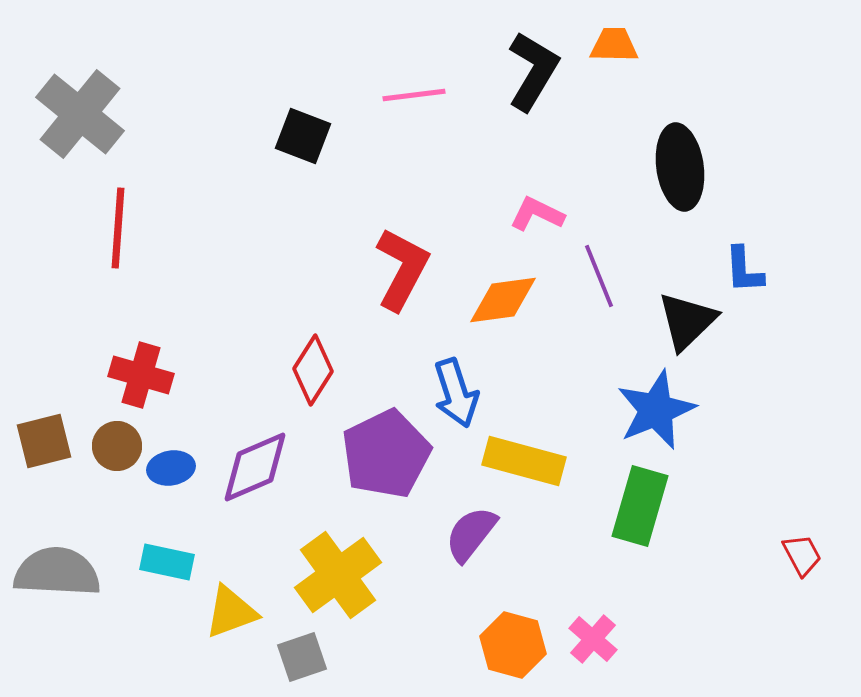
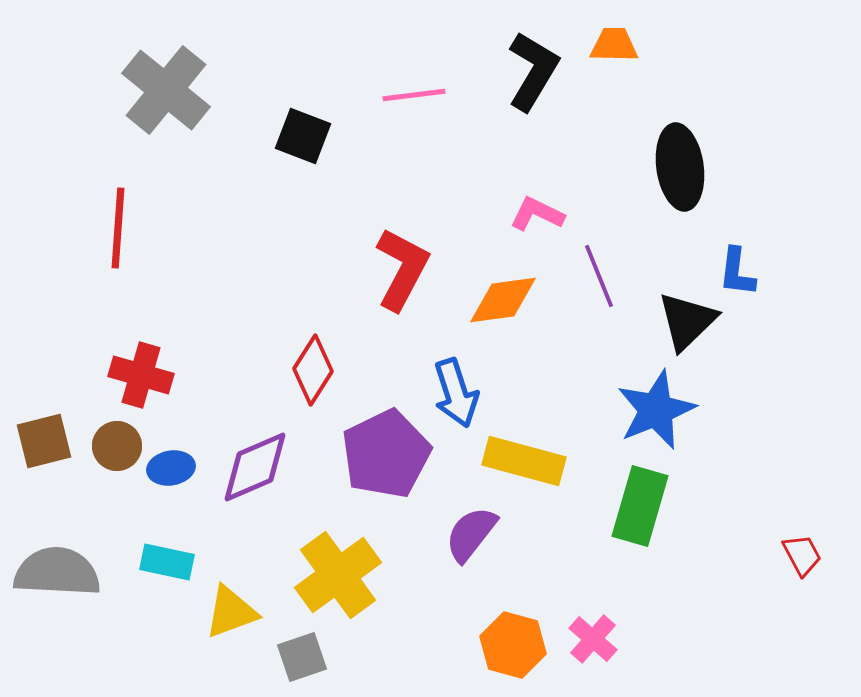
gray cross: moved 86 px right, 24 px up
blue L-shape: moved 7 px left, 2 px down; rotated 10 degrees clockwise
